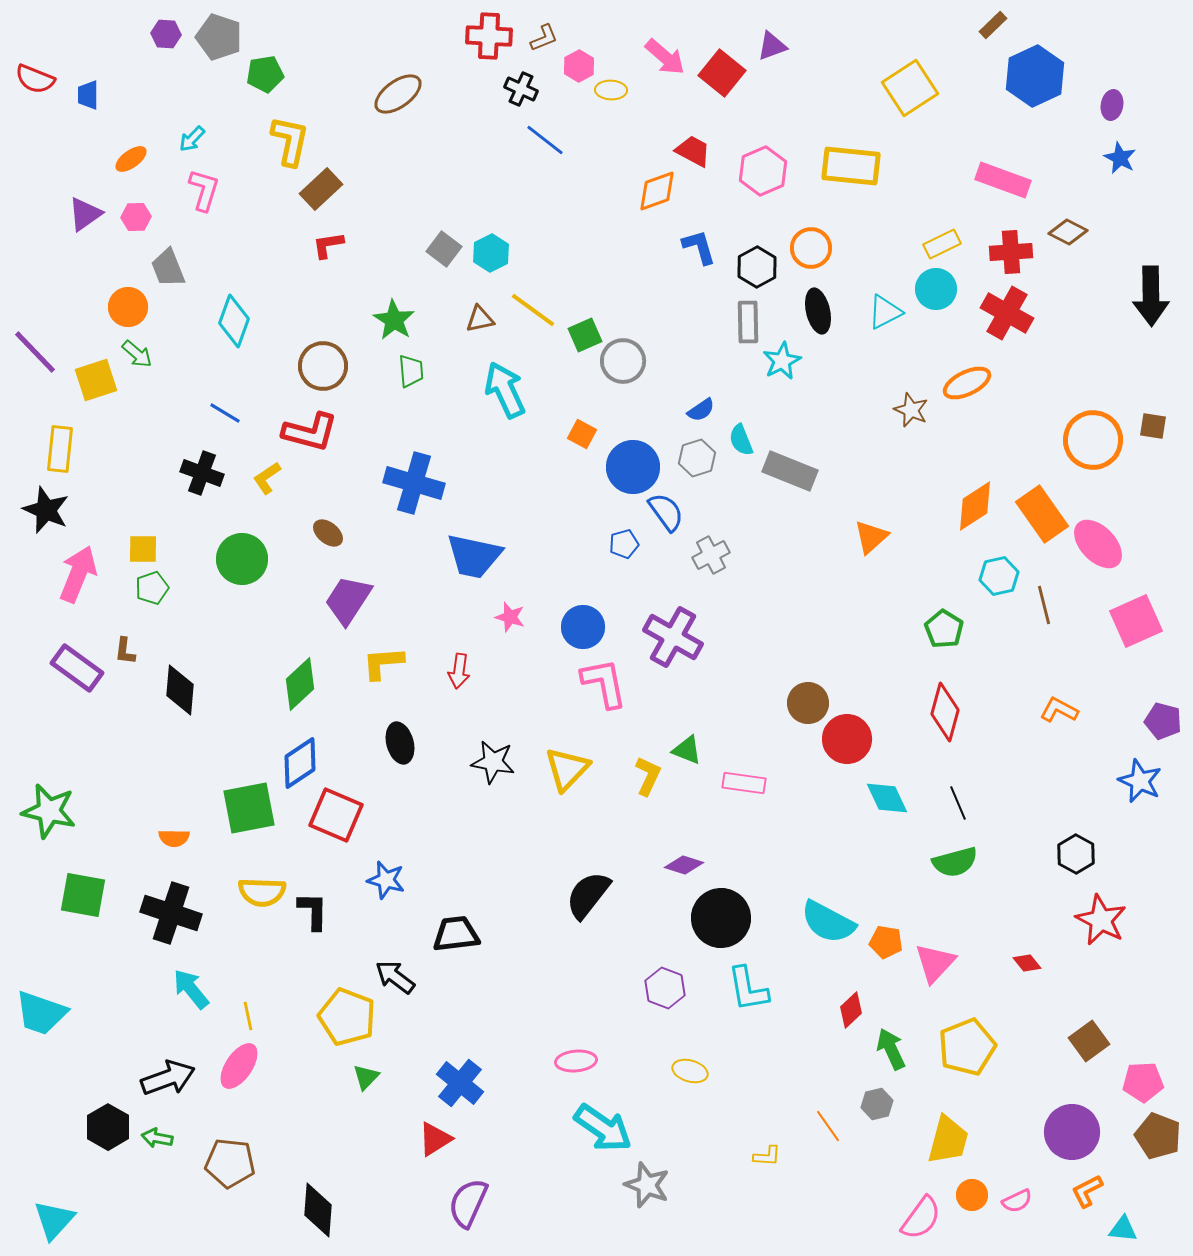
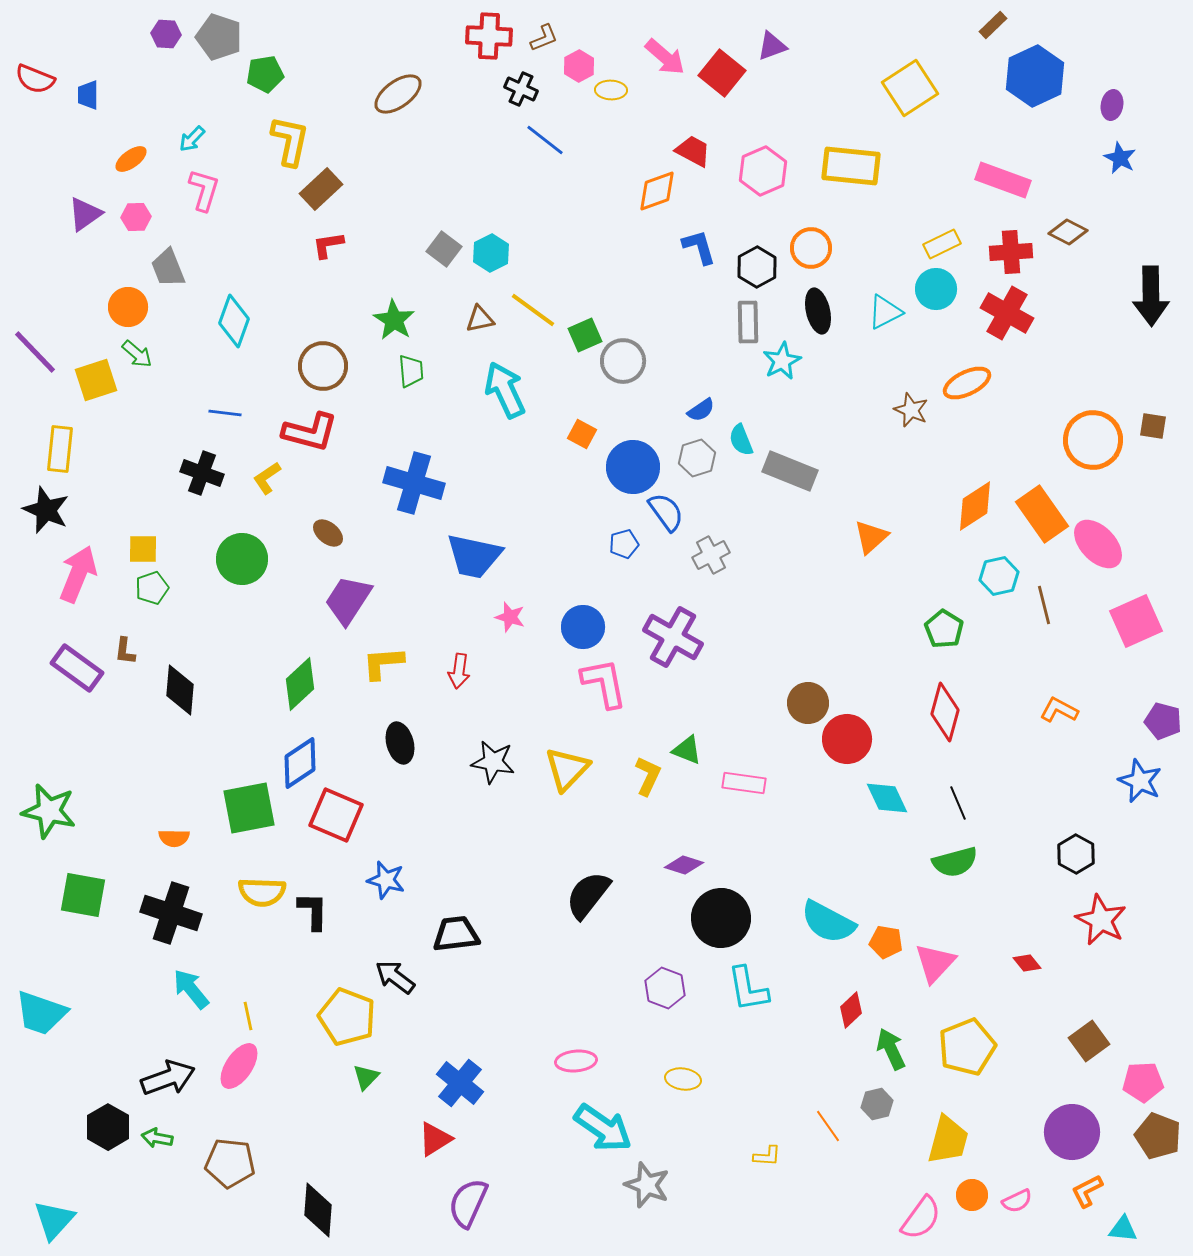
blue line at (225, 413): rotated 24 degrees counterclockwise
yellow ellipse at (690, 1071): moved 7 px left, 8 px down; rotated 8 degrees counterclockwise
